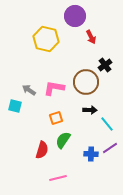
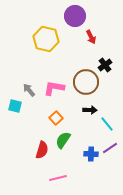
gray arrow: rotated 16 degrees clockwise
orange square: rotated 24 degrees counterclockwise
